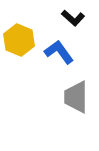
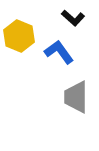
yellow hexagon: moved 4 px up
